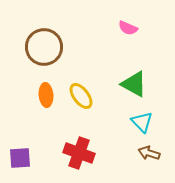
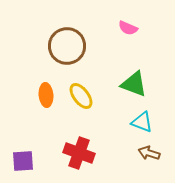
brown circle: moved 23 px right, 1 px up
green triangle: rotated 8 degrees counterclockwise
cyan triangle: rotated 25 degrees counterclockwise
purple square: moved 3 px right, 3 px down
